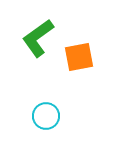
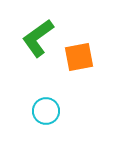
cyan circle: moved 5 px up
